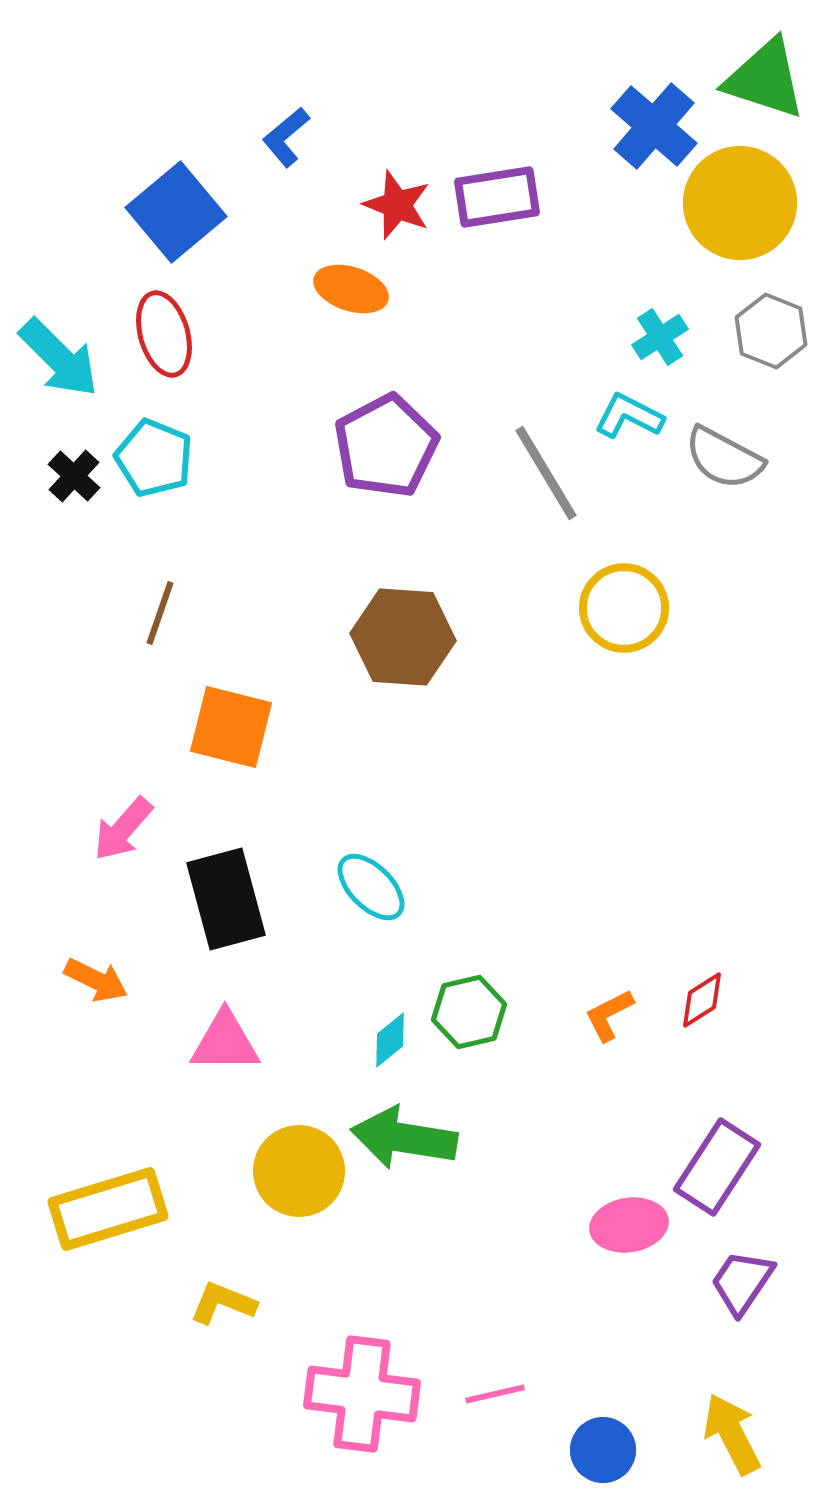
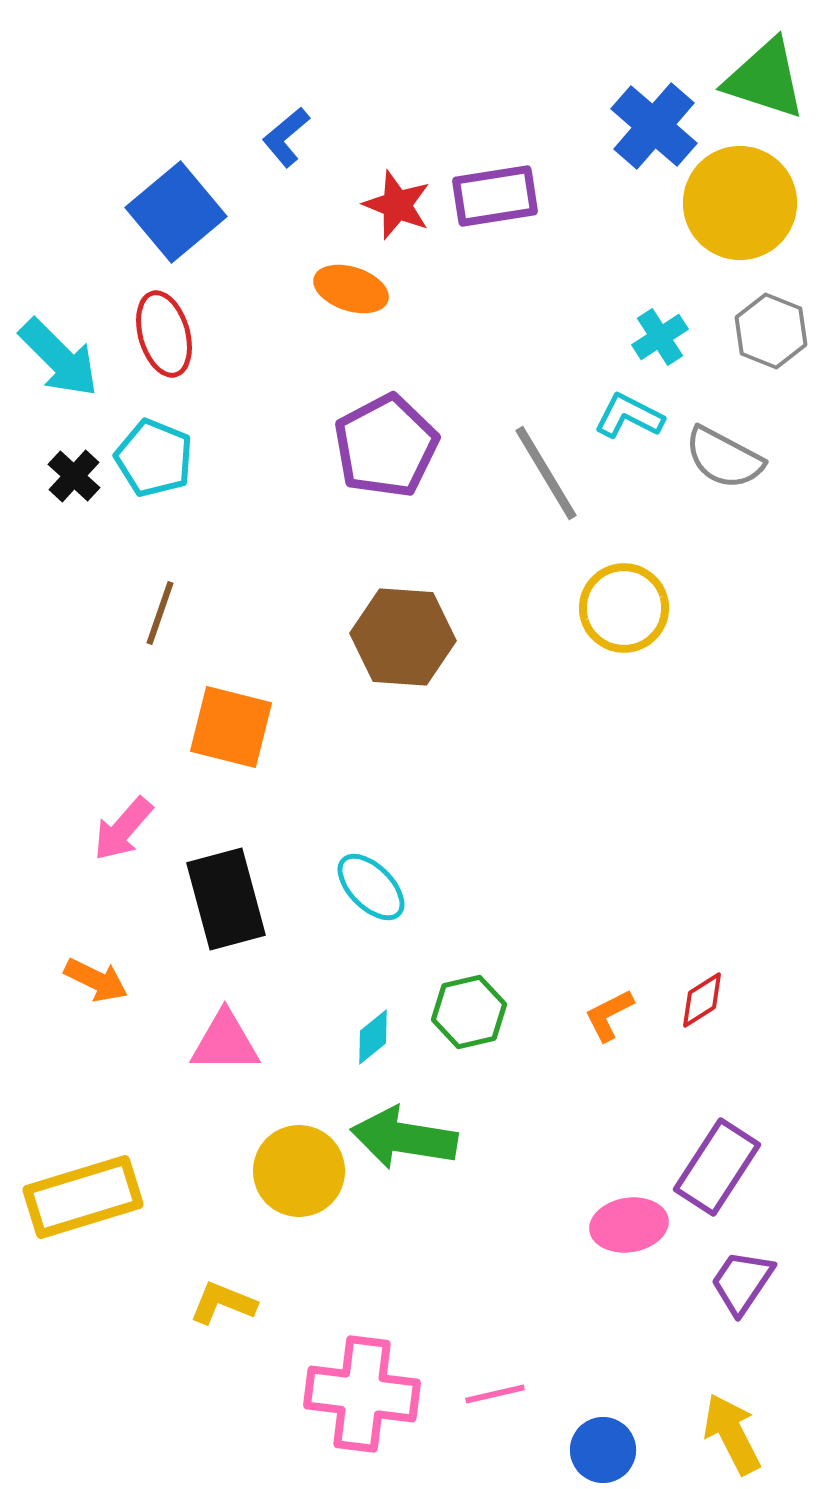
purple rectangle at (497, 197): moved 2 px left, 1 px up
cyan diamond at (390, 1040): moved 17 px left, 3 px up
yellow rectangle at (108, 1209): moved 25 px left, 12 px up
